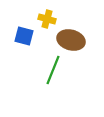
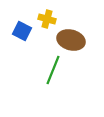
blue square: moved 2 px left, 5 px up; rotated 12 degrees clockwise
